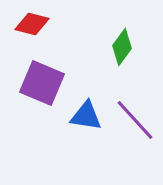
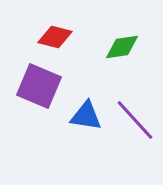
red diamond: moved 23 px right, 13 px down
green diamond: rotated 45 degrees clockwise
purple square: moved 3 px left, 3 px down
